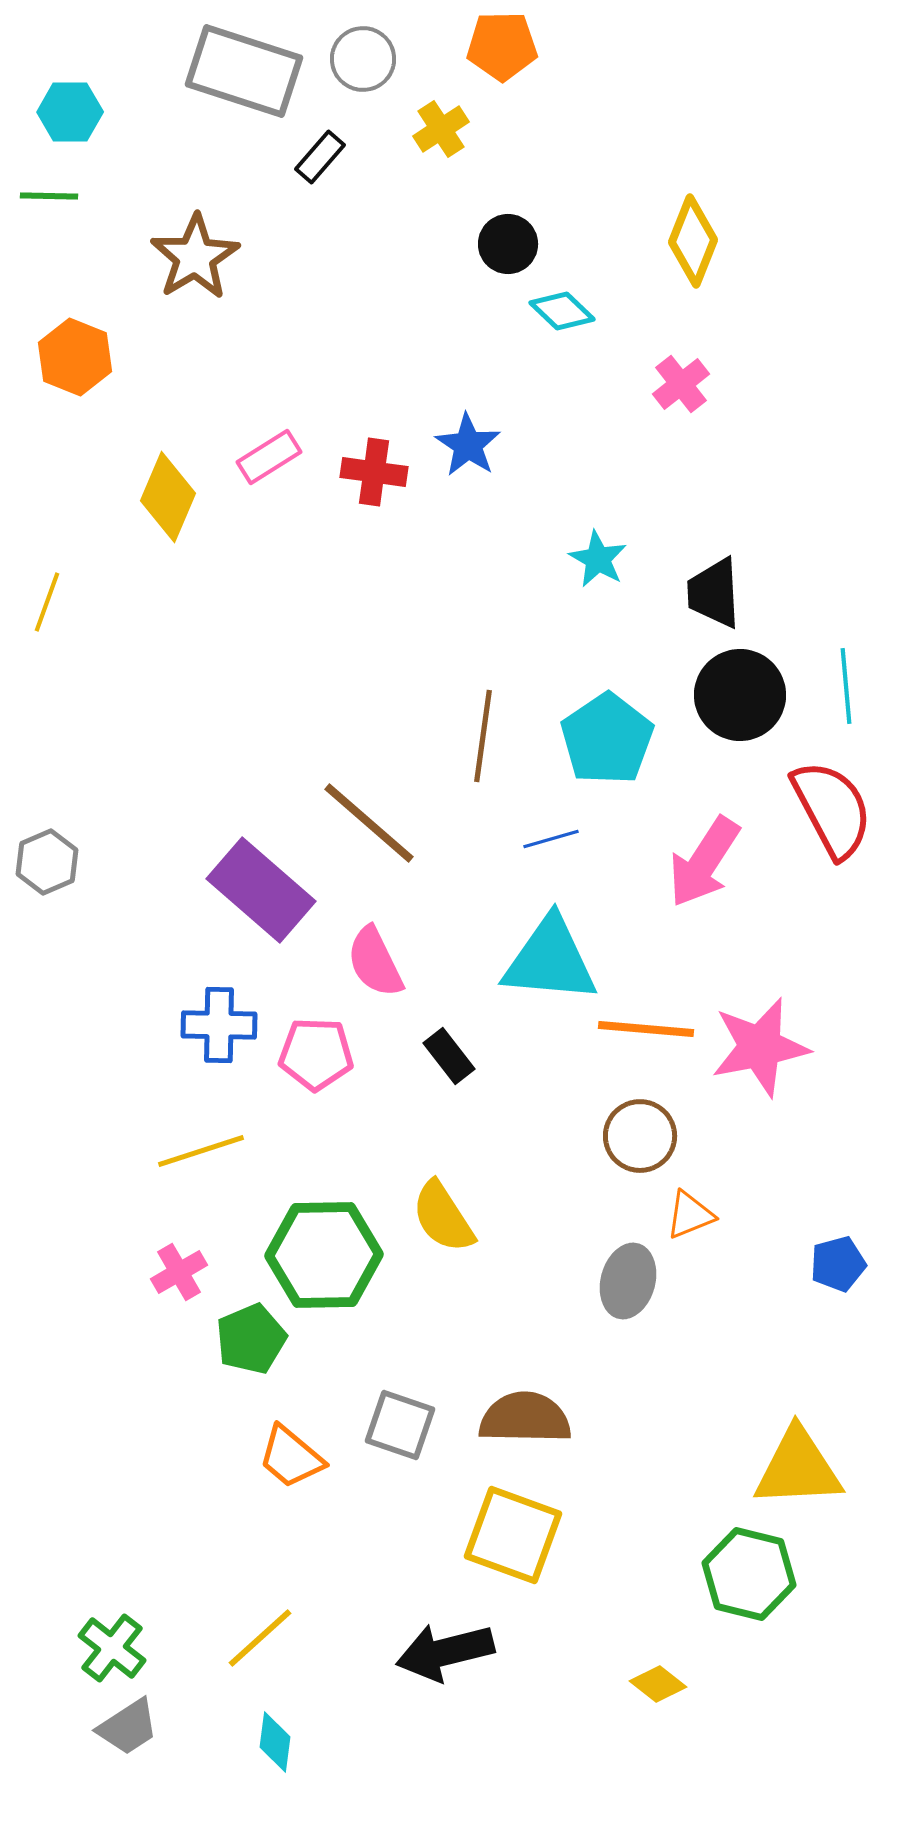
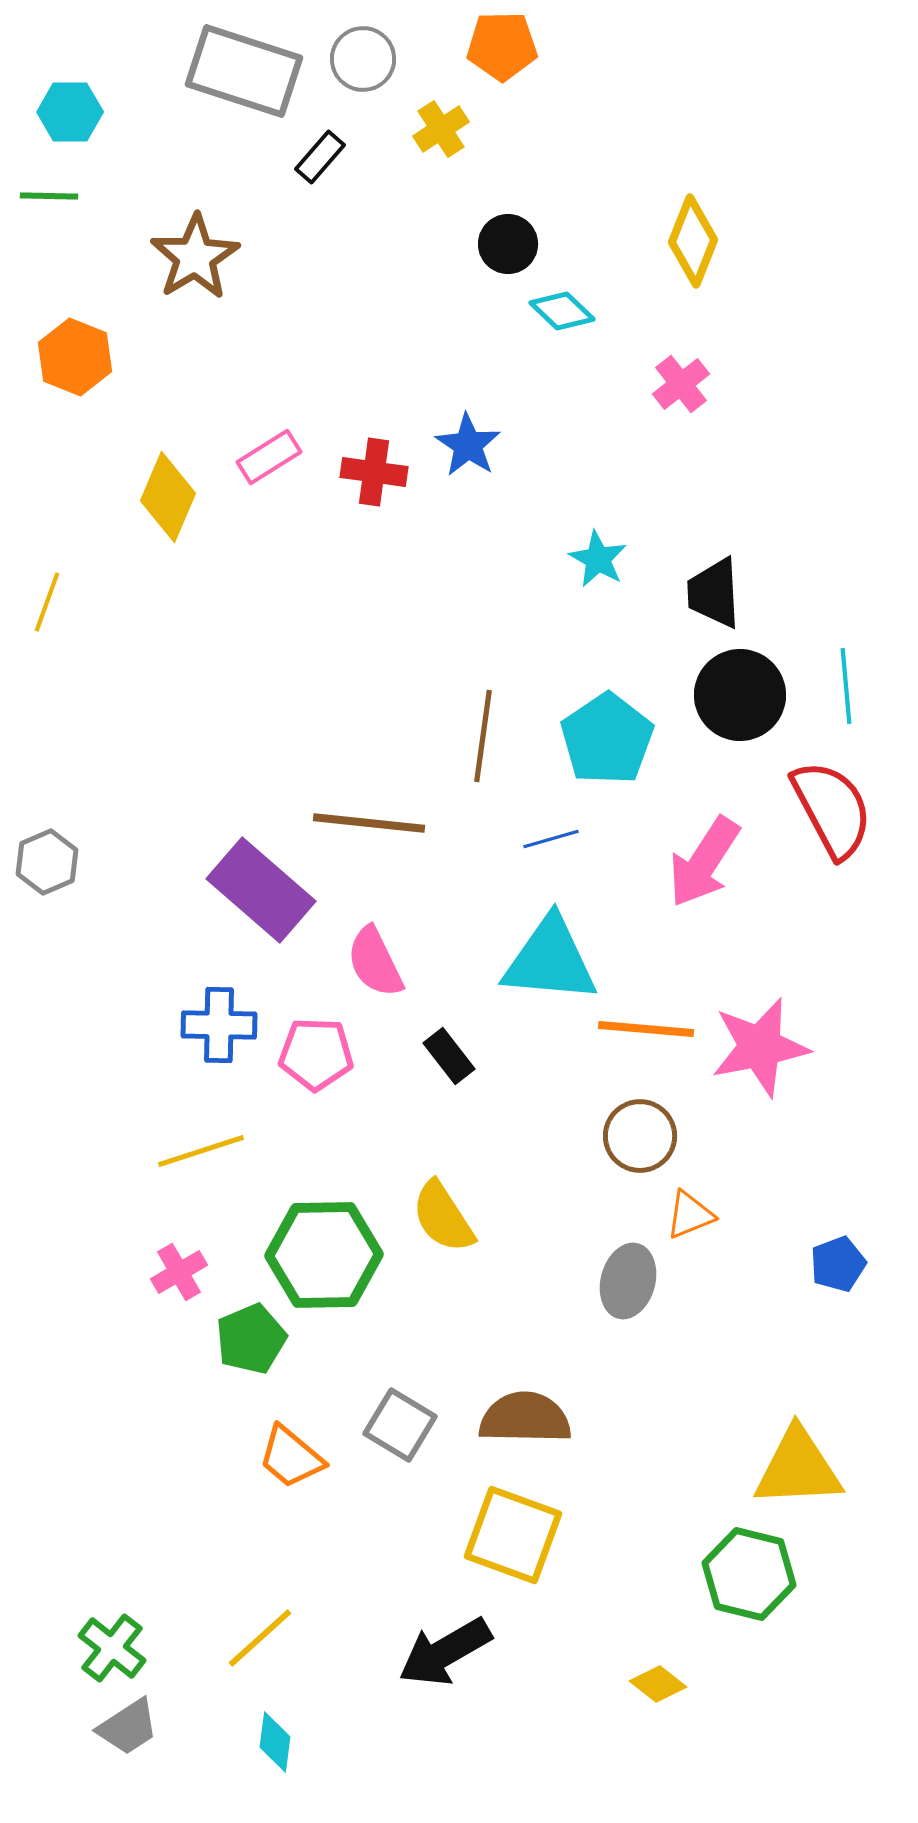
brown line at (369, 823): rotated 35 degrees counterclockwise
blue pentagon at (838, 1264): rotated 6 degrees counterclockwise
gray square at (400, 1425): rotated 12 degrees clockwise
black arrow at (445, 1652): rotated 16 degrees counterclockwise
